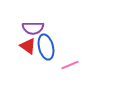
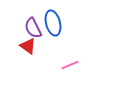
purple semicircle: rotated 65 degrees clockwise
blue ellipse: moved 7 px right, 24 px up
